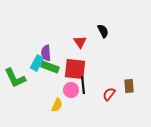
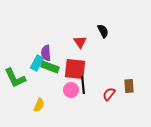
yellow semicircle: moved 18 px left
